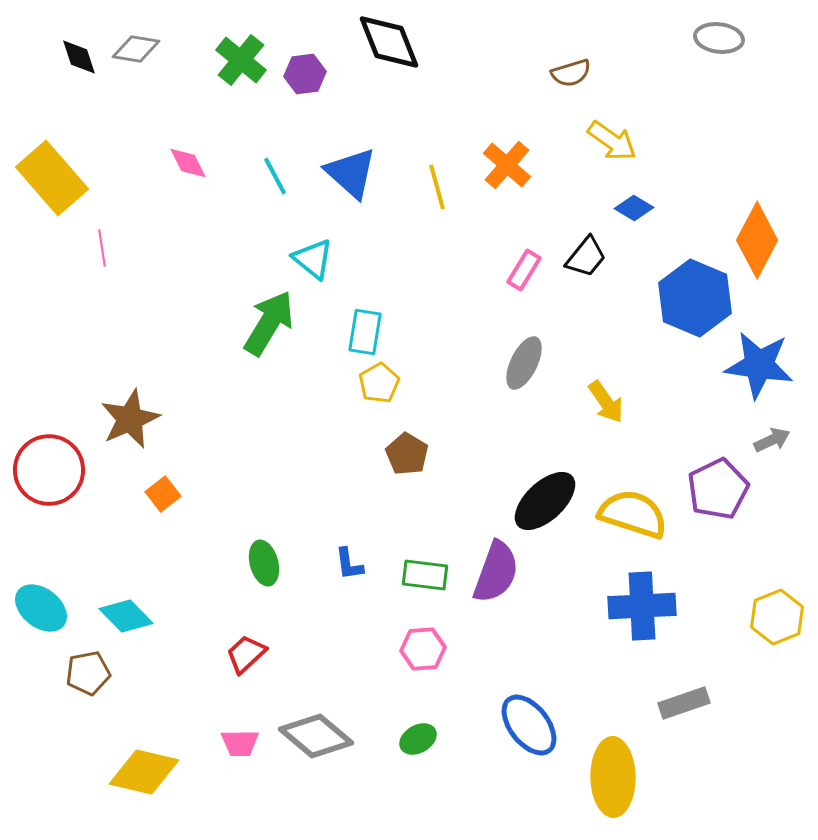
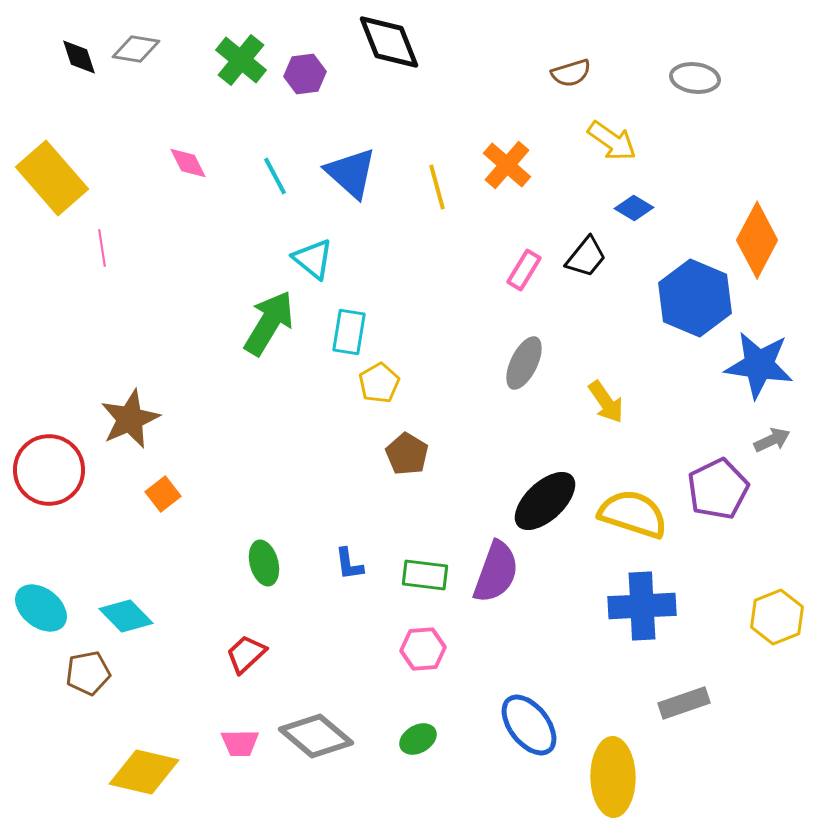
gray ellipse at (719, 38): moved 24 px left, 40 px down
cyan rectangle at (365, 332): moved 16 px left
